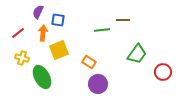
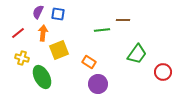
blue square: moved 6 px up
